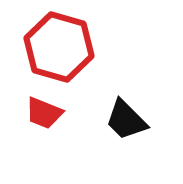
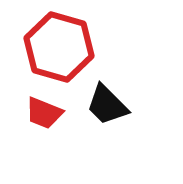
black trapezoid: moved 19 px left, 15 px up
